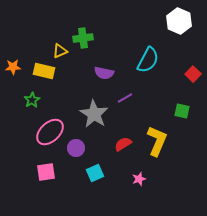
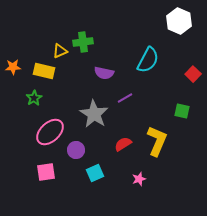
green cross: moved 4 px down
green star: moved 2 px right, 2 px up
purple circle: moved 2 px down
